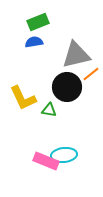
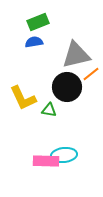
pink rectangle: rotated 20 degrees counterclockwise
